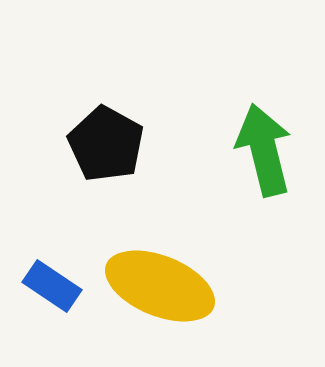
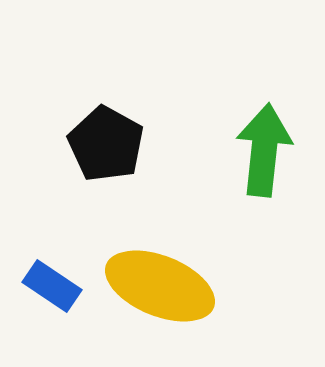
green arrow: rotated 20 degrees clockwise
